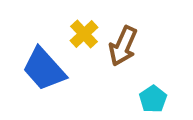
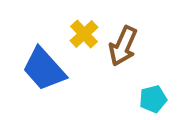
cyan pentagon: rotated 20 degrees clockwise
